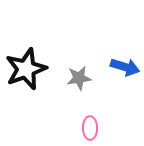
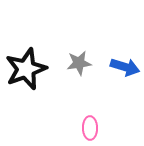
gray star: moved 15 px up
